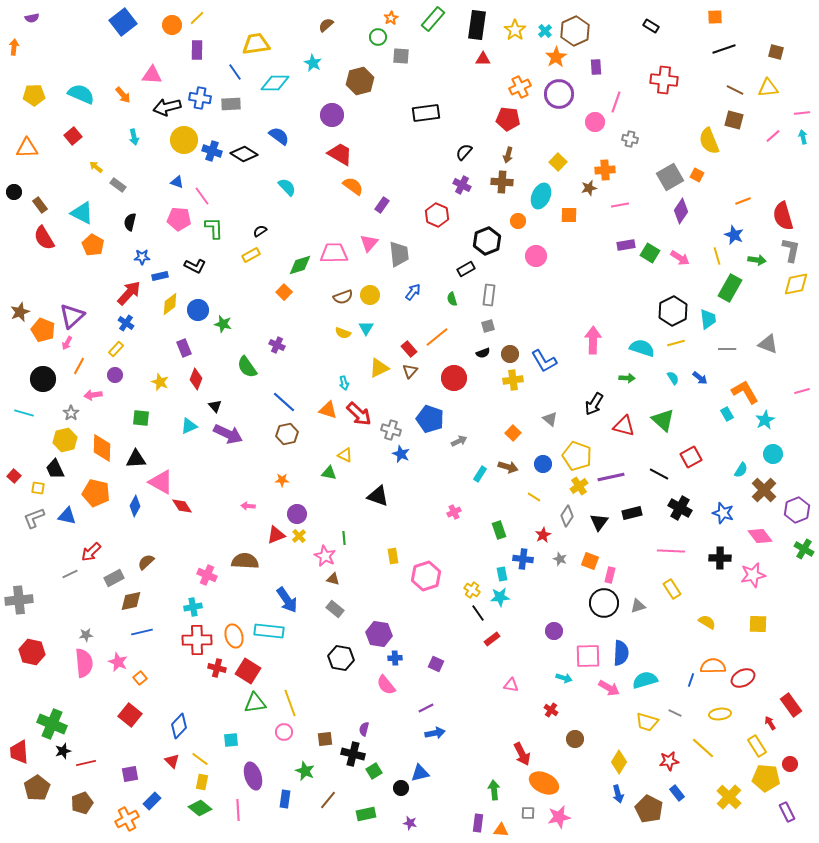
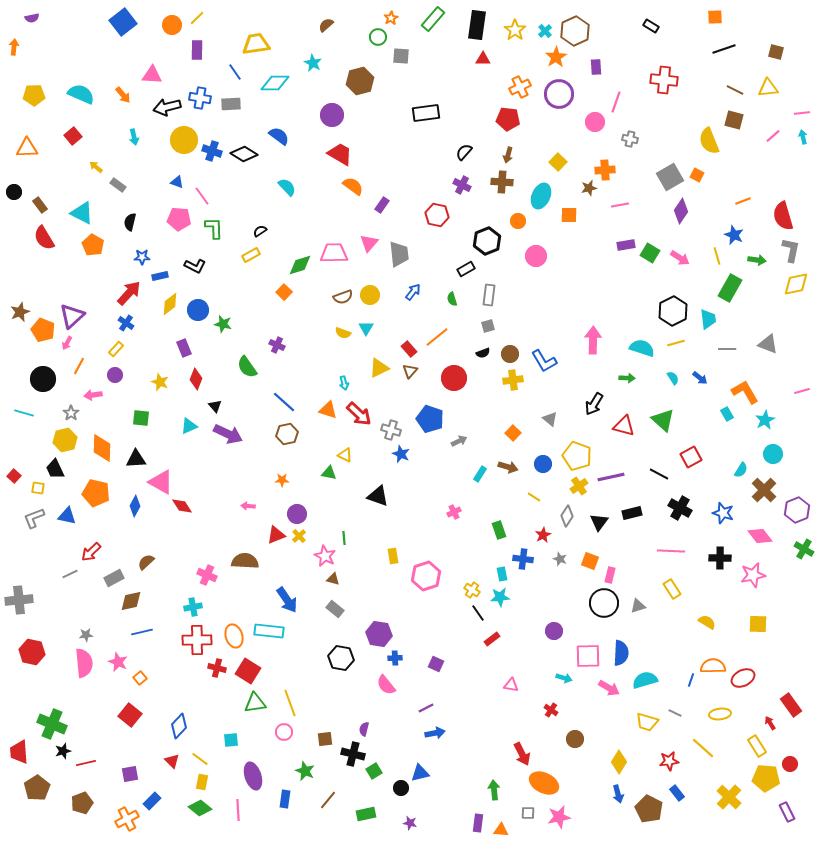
red hexagon at (437, 215): rotated 10 degrees counterclockwise
